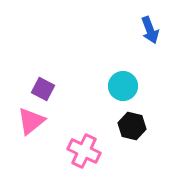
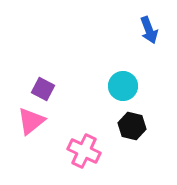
blue arrow: moved 1 px left
